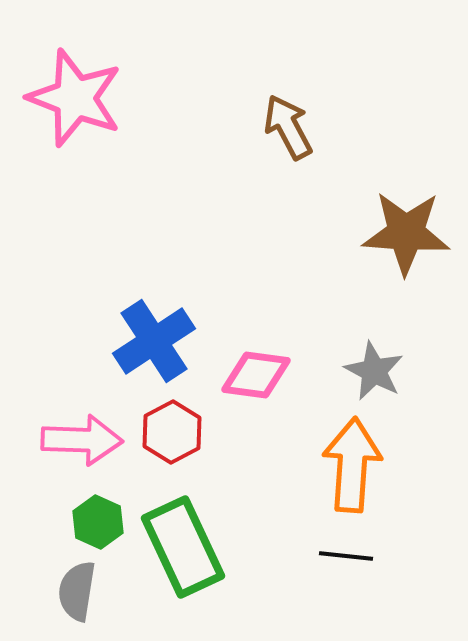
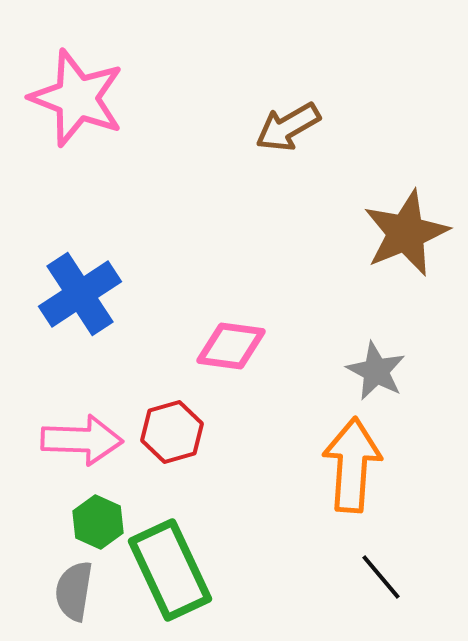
pink star: moved 2 px right
brown arrow: rotated 92 degrees counterclockwise
brown star: rotated 26 degrees counterclockwise
blue cross: moved 74 px left, 47 px up
gray star: moved 2 px right
pink diamond: moved 25 px left, 29 px up
red hexagon: rotated 12 degrees clockwise
green rectangle: moved 13 px left, 23 px down
black line: moved 35 px right, 21 px down; rotated 44 degrees clockwise
gray semicircle: moved 3 px left
